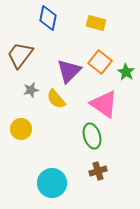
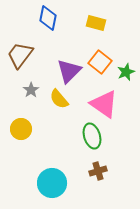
green star: rotated 18 degrees clockwise
gray star: rotated 21 degrees counterclockwise
yellow semicircle: moved 3 px right
